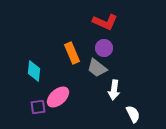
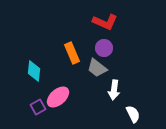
purple square: rotated 21 degrees counterclockwise
